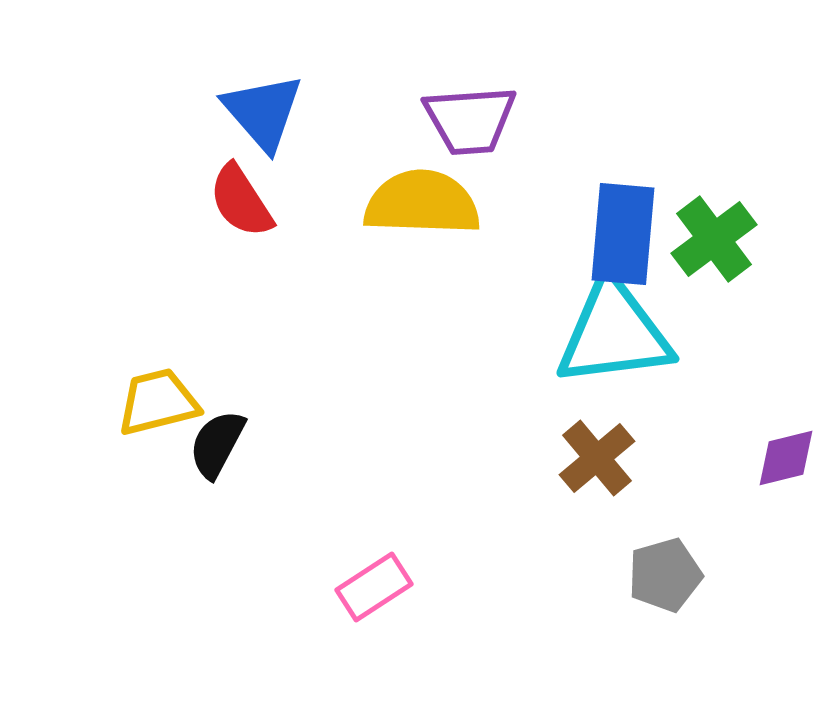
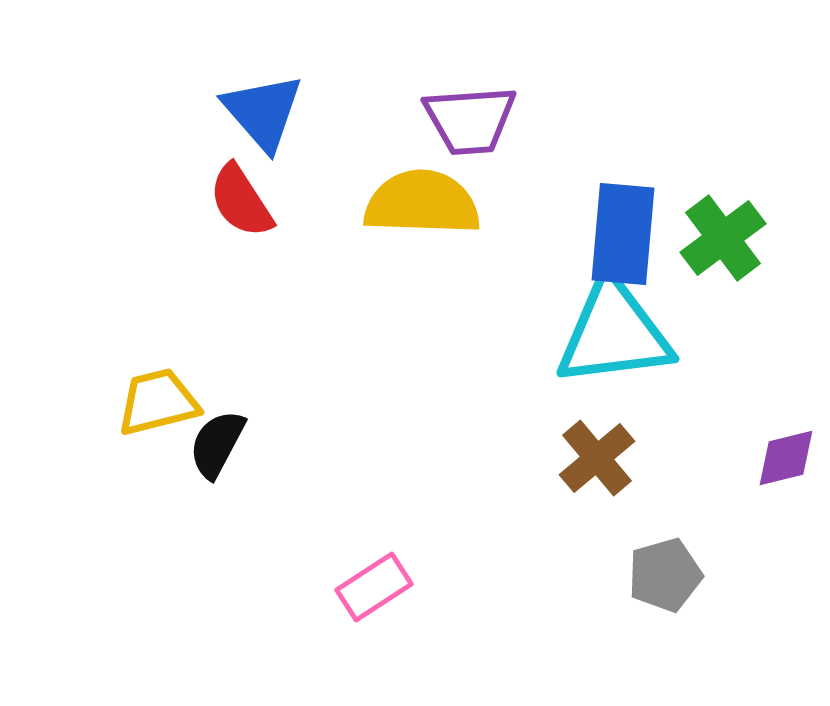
green cross: moved 9 px right, 1 px up
